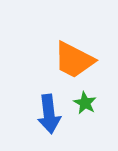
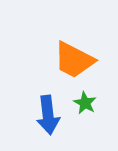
blue arrow: moved 1 px left, 1 px down
